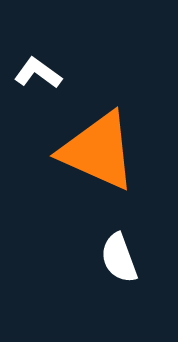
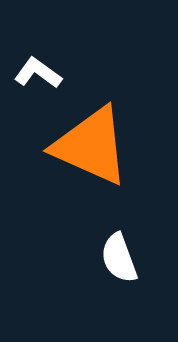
orange triangle: moved 7 px left, 5 px up
